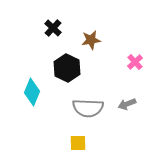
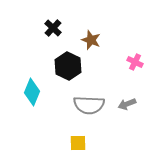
brown star: rotated 30 degrees clockwise
pink cross: rotated 21 degrees counterclockwise
black hexagon: moved 1 px right, 2 px up
gray semicircle: moved 1 px right, 3 px up
